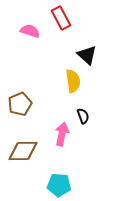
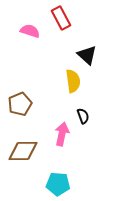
cyan pentagon: moved 1 px left, 1 px up
